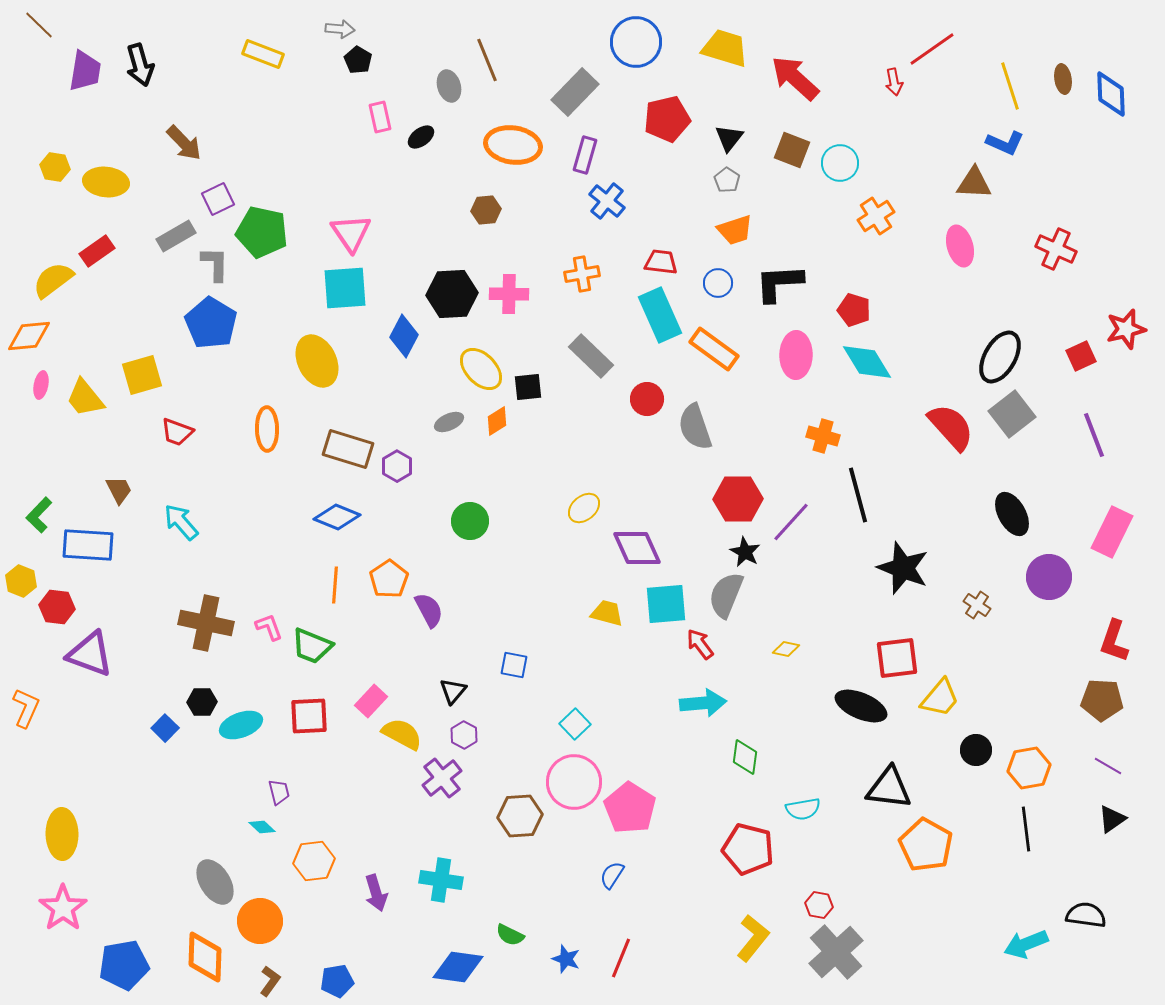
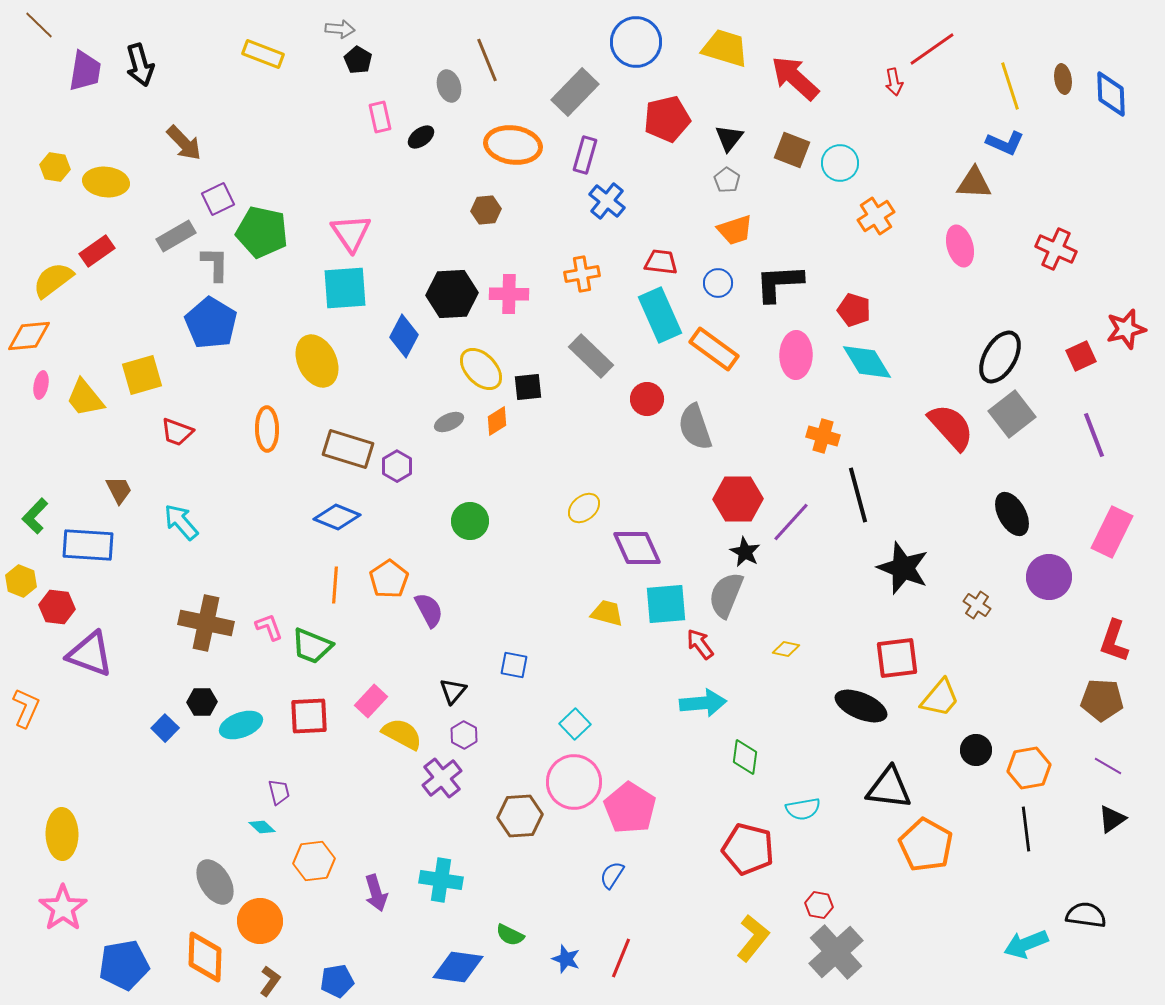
green L-shape at (39, 515): moved 4 px left, 1 px down
